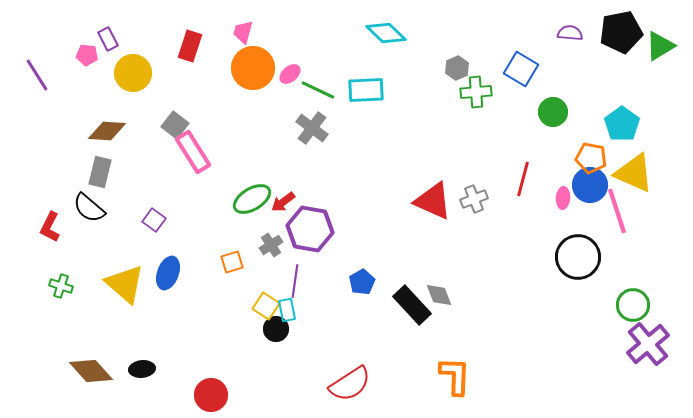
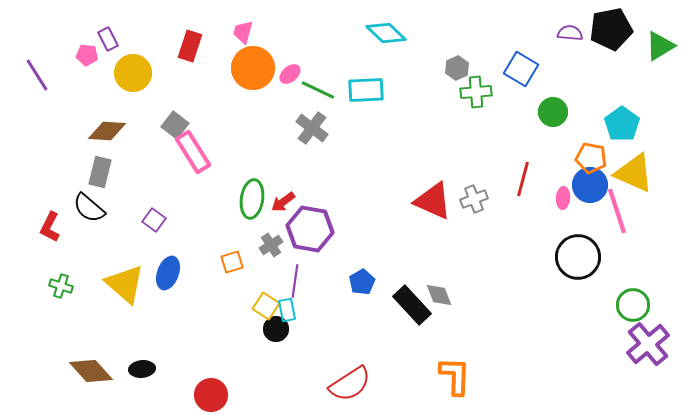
black pentagon at (621, 32): moved 10 px left, 3 px up
green ellipse at (252, 199): rotated 51 degrees counterclockwise
